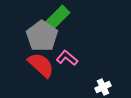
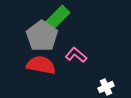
pink L-shape: moved 9 px right, 3 px up
red semicircle: rotated 32 degrees counterclockwise
white cross: moved 3 px right
